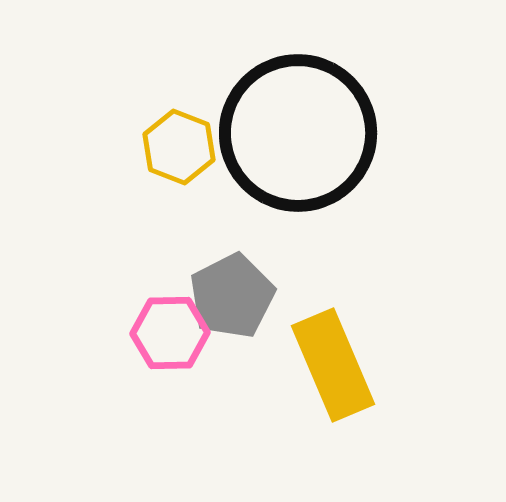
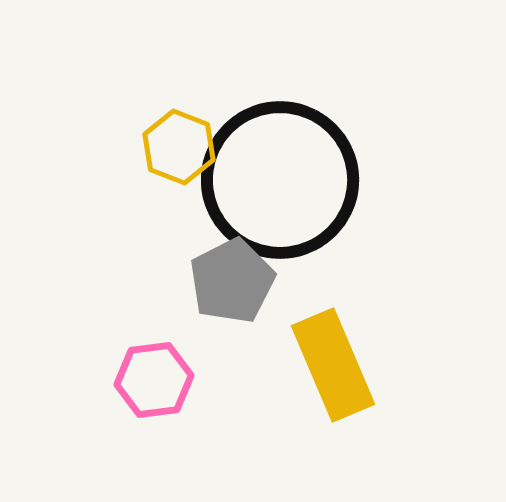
black circle: moved 18 px left, 47 px down
gray pentagon: moved 15 px up
pink hexagon: moved 16 px left, 47 px down; rotated 6 degrees counterclockwise
